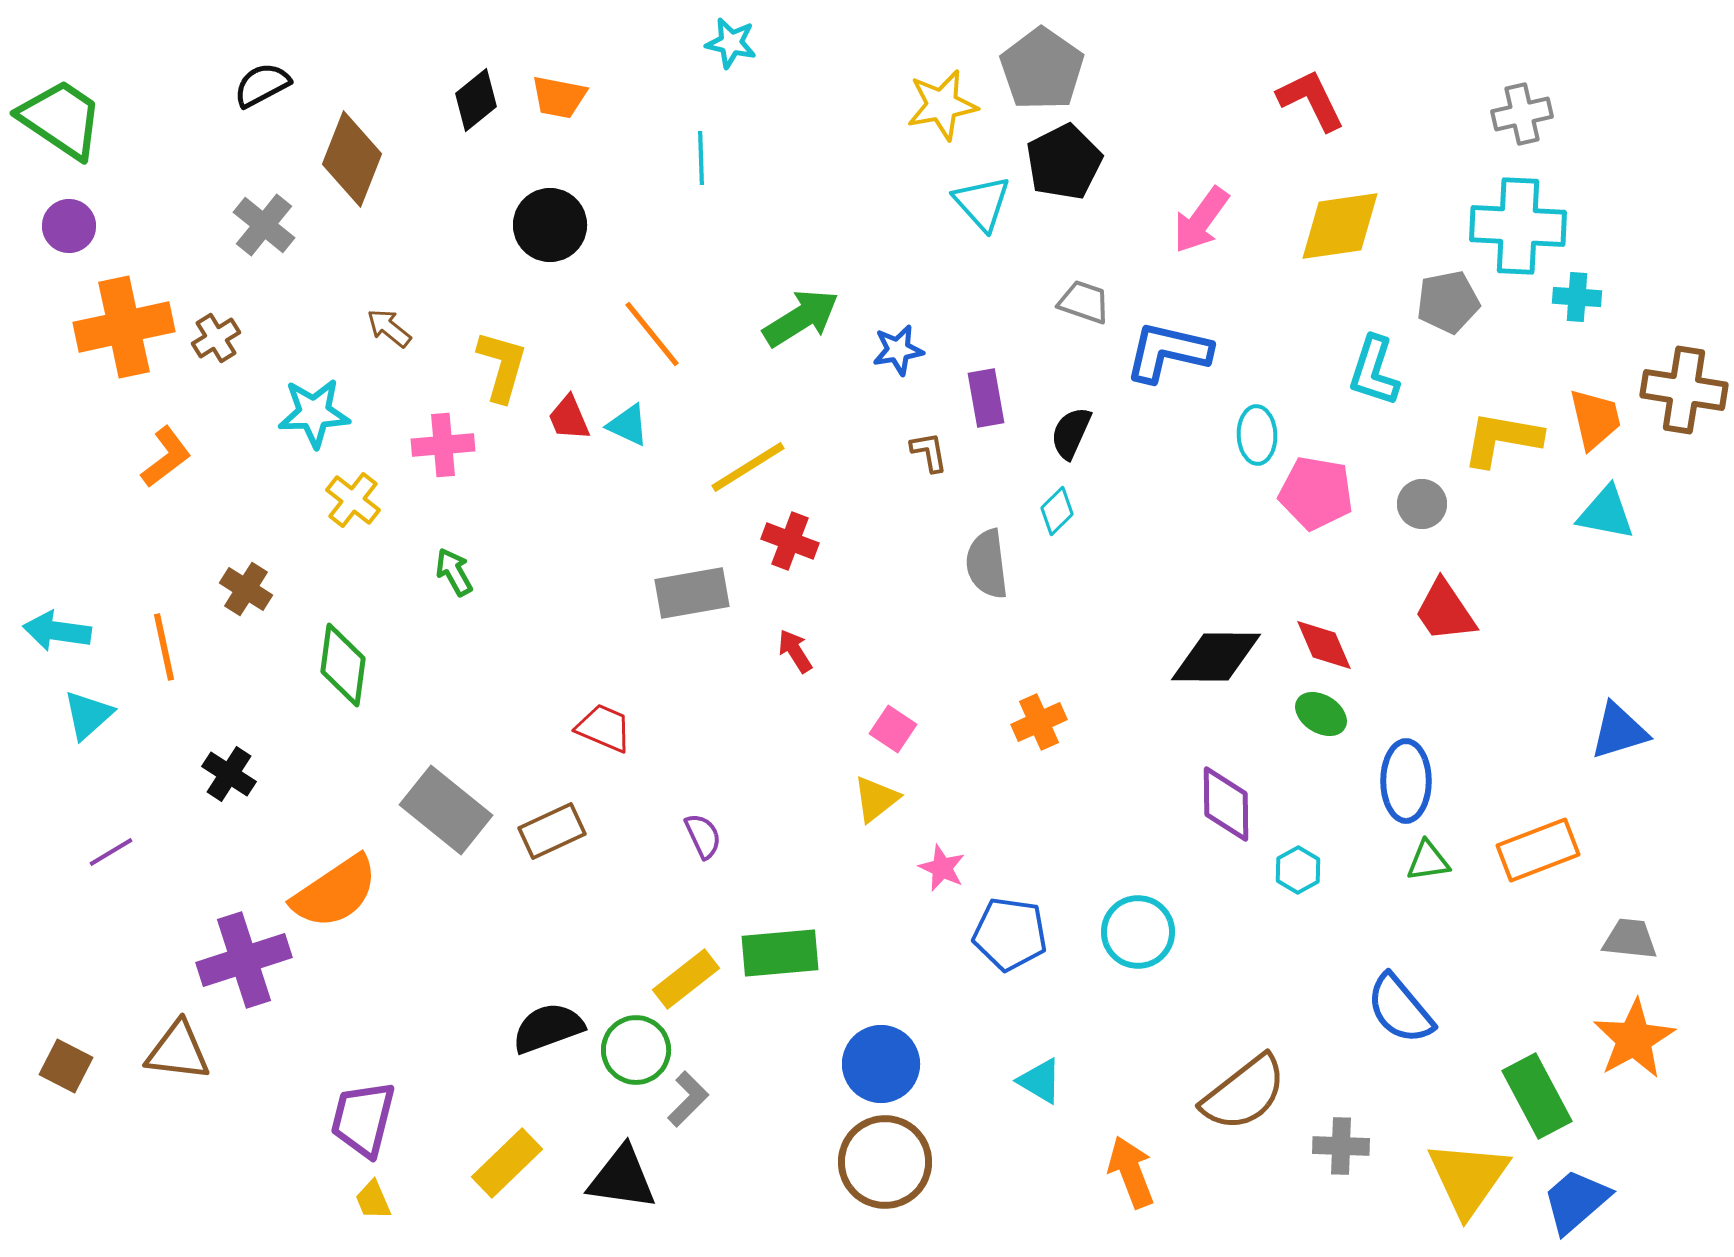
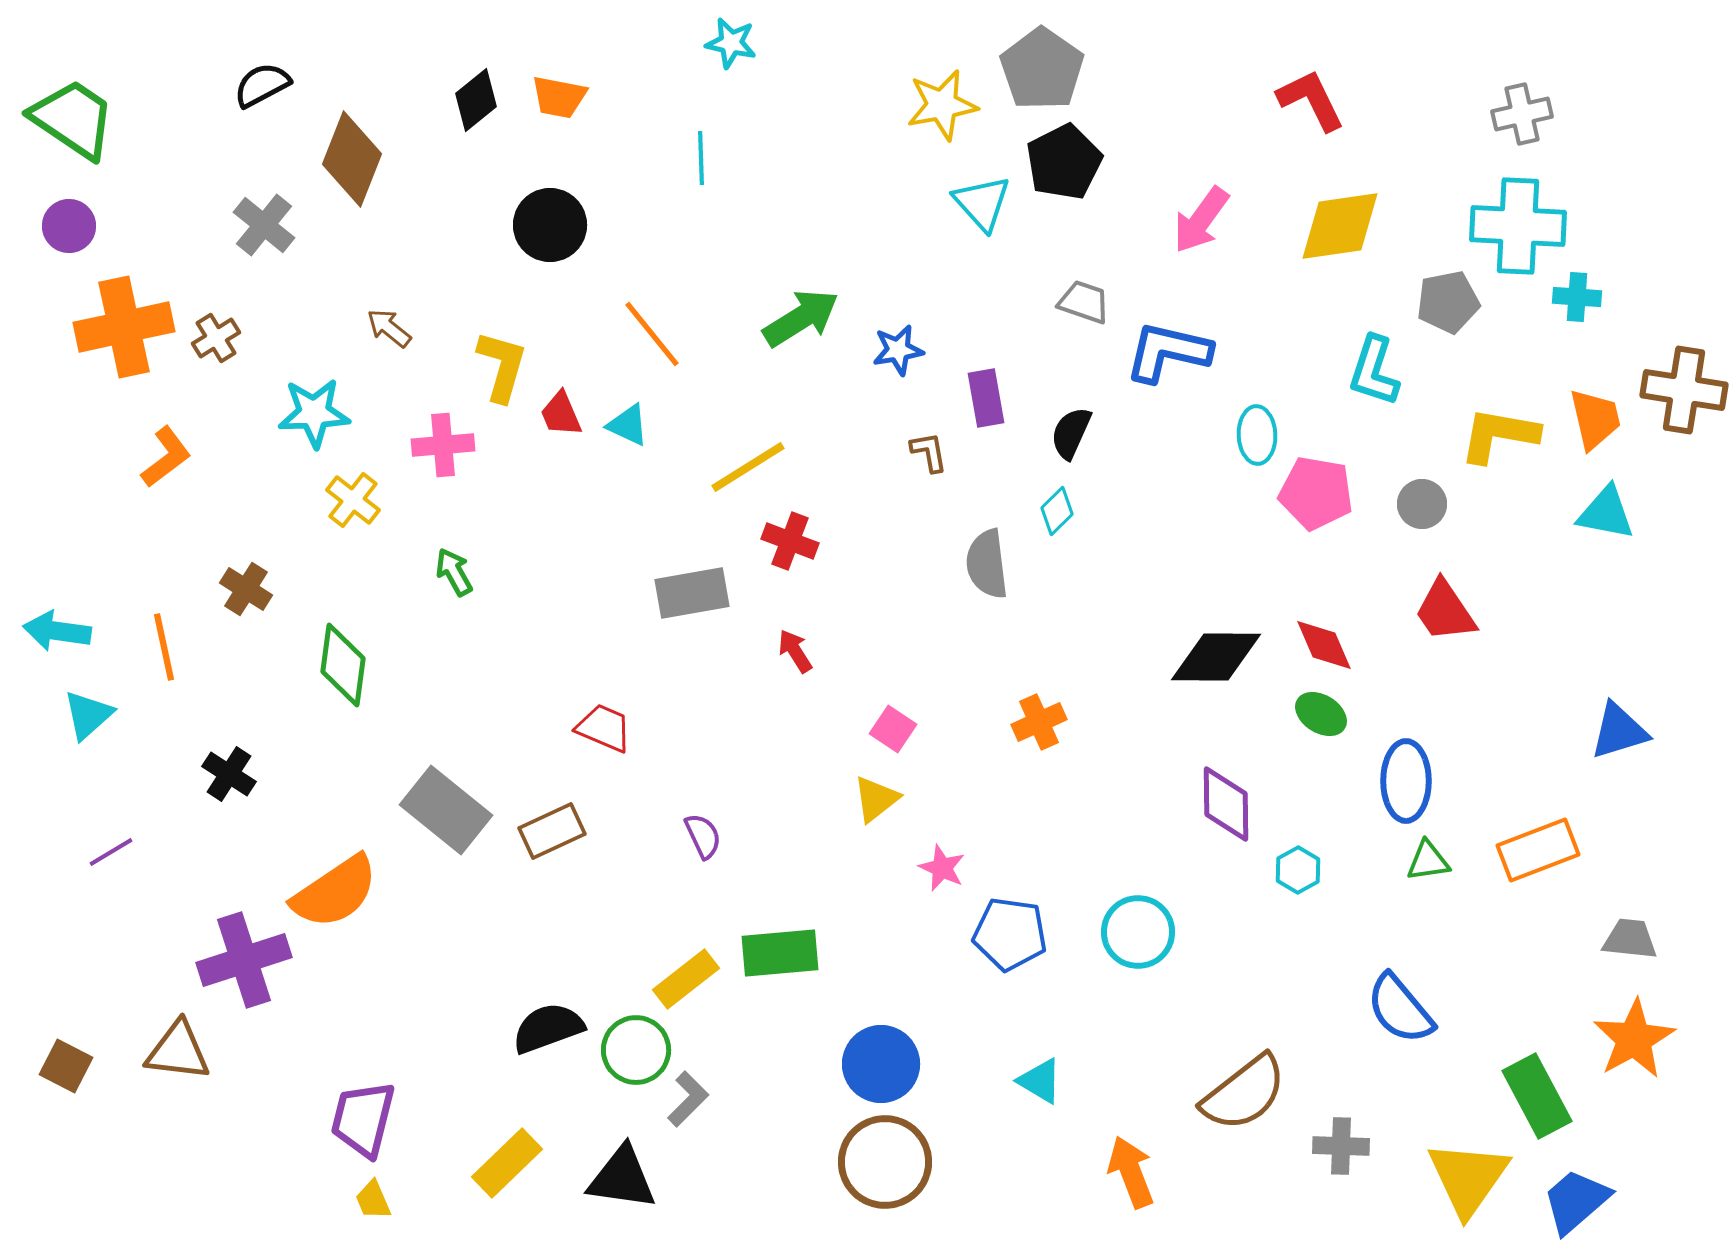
green trapezoid at (61, 119): moved 12 px right
red trapezoid at (569, 418): moved 8 px left, 4 px up
yellow L-shape at (1502, 439): moved 3 px left, 4 px up
